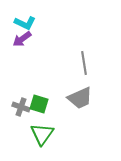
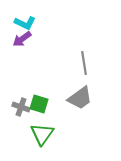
gray trapezoid: rotated 12 degrees counterclockwise
